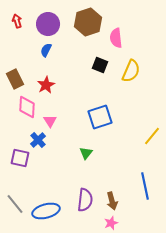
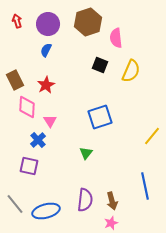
brown rectangle: moved 1 px down
purple square: moved 9 px right, 8 px down
